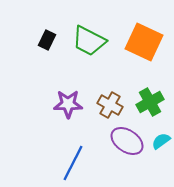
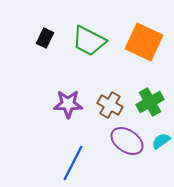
black rectangle: moved 2 px left, 2 px up
